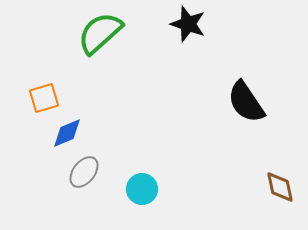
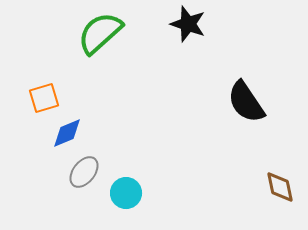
cyan circle: moved 16 px left, 4 px down
